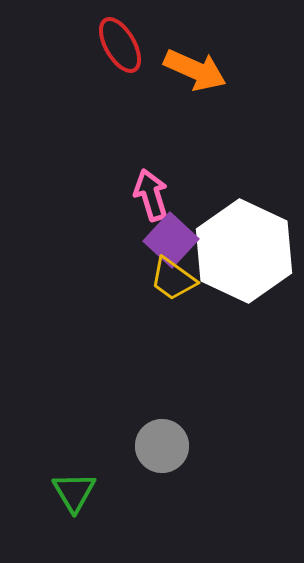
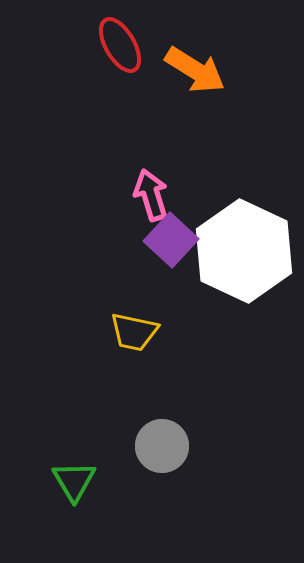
orange arrow: rotated 8 degrees clockwise
yellow trapezoid: moved 39 px left, 53 px down; rotated 24 degrees counterclockwise
green triangle: moved 11 px up
